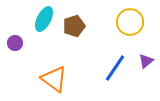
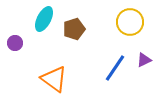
brown pentagon: moved 3 px down
purple triangle: moved 2 px left, 1 px up; rotated 14 degrees clockwise
